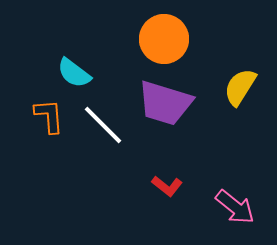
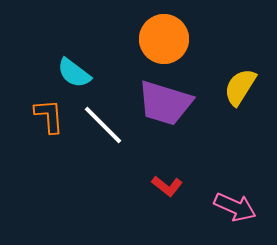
pink arrow: rotated 15 degrees counterclockwise
